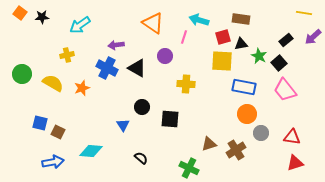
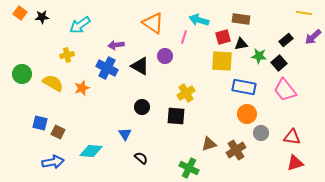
green star at (259, 56): rotated 21 degrees counterclockwise
black triangle at (137, 68): moved 3 px right, 2 px up
yellow cross at (186, 84): moved 9 px down; rotated 36 degrees counterclockwise
black square at (170, 119): moved 6 px right, 3 px up
blue triangle at (123, 125): moved 2 px right, 9 px down
